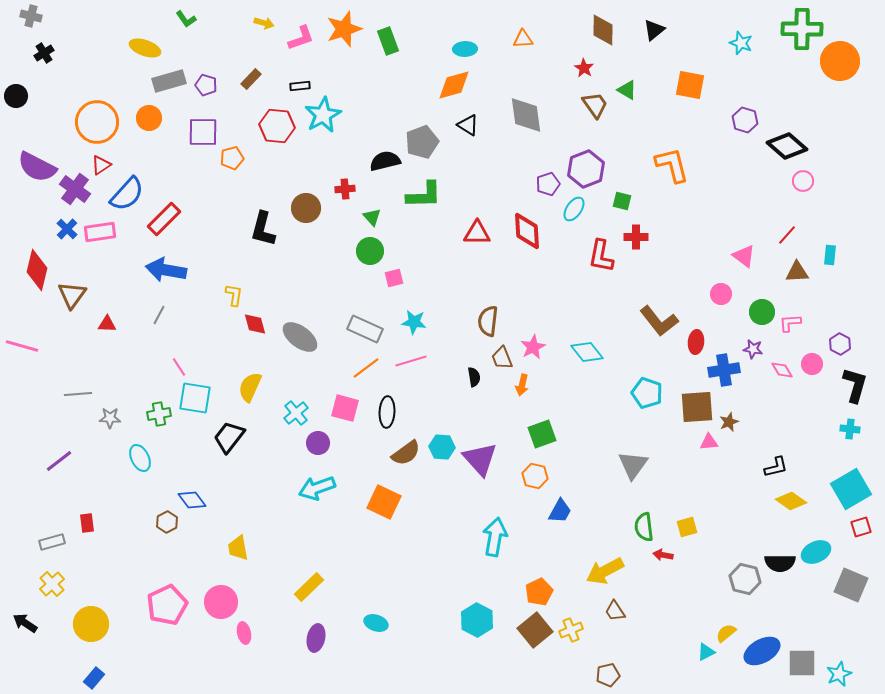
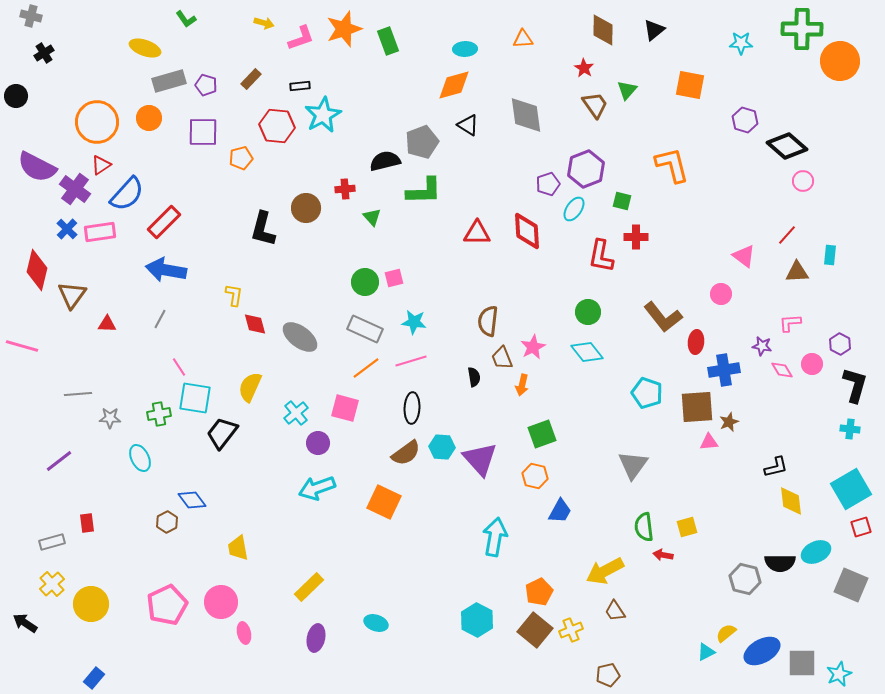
cyan star at (741, 43): rotated 20 degrees counterclockwise
green triangle at (627, 90): rotated 40 degrees clockwise
orange pentagon at (232, 158): moved 9 px right
green L-shape at (424, 195): moved 4 px up
red rectangle at (164, 219): moved 3 px down
green circle at (370, 251): moved 5 px left, 31 px down
green circle at (762, 312): moved 174 px left
gray line at (159, 315): moved 1 px right, 4 px down
brown L-shape at (659, 321): moved 4 px right, 4 px up
purple star at (753, 349): moved 9 px right, 3 px up
black ellipse at (387, 412): moved 25 px right, 4 px up
black trapezoid at (229, 437): moved 7 px left, 4 px up
yellow diamond at (791, 501): rotated 48 degrees clockwise
yellow circle at (91, 624): moved 20 px up
brown square at (535, 630): rotated 12 degrees counterclockwise
